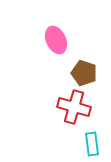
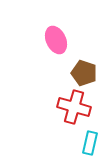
cyan rectangle: moved 2 px left, 1 px up; rotated 20 degrees clockwise
